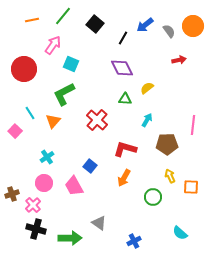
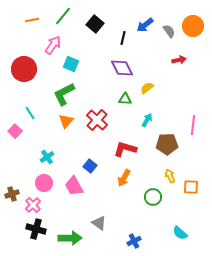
black line: rotated 16 degrees counterclockwise
orange triangle: moved 13 px right
